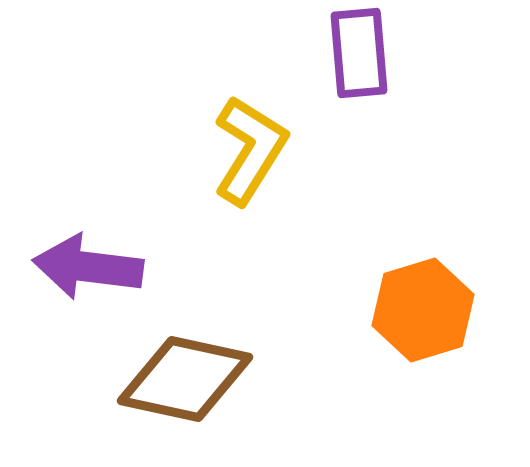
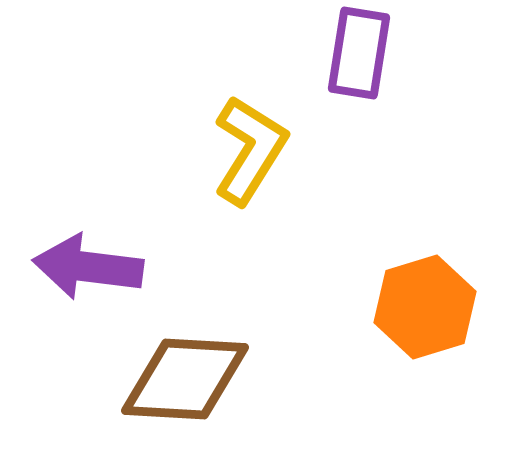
purple rectangle: rotated 14 degrees clockwise
orange hexagon: moved 2 px right, 3 px up
brown diamond: rotated 9 degrees counterclockwise
